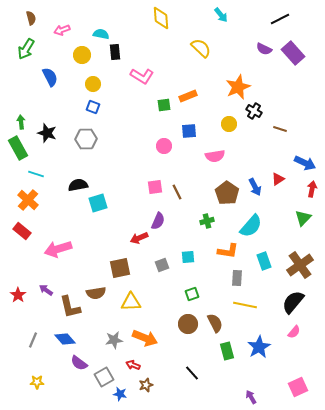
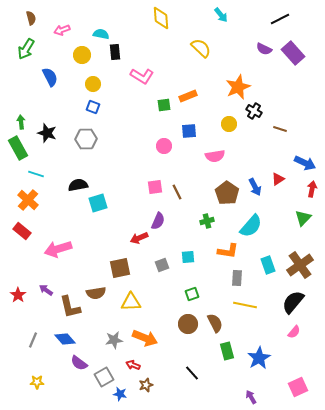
cyan rectangle at (264, 261): moved 4 px right, 4 px down
blue star at (259, 347): moved 11 px down
